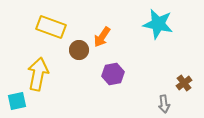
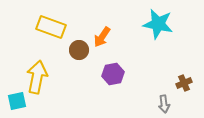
yellow arrow: moved 1 px left, 3 px down
brown cross: rotated 14 degrees clockwise
